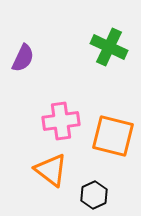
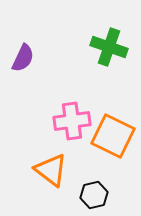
green cross: rotated 6 degrees counterclockwise
pink cross: moved 11 px right
orange square: rotated 12 degrees clockwise
black hexagon: rotated 12 degrees clockwise
